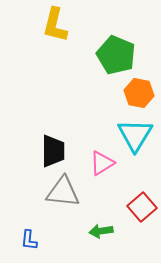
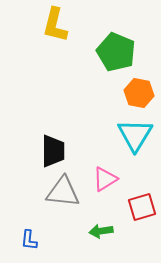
green pentagon: moved 3 px up
pink triangle: moved 3 px right, 16 px down
red square: rotated 24 degrees clockwise
